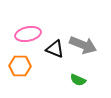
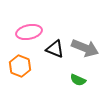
pink ellipse: moved 1 px right, 2 px up
gray arrow: moved 2 px right, 3 px down
orange hexagon: rotated 20 degrees clockwise
